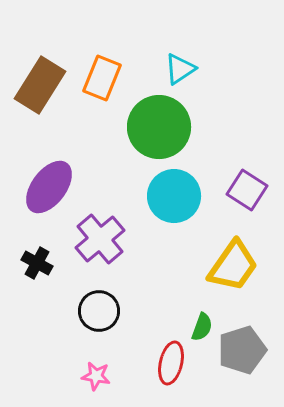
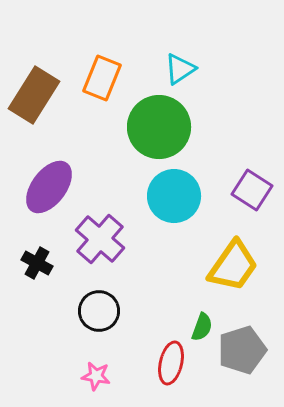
brown rectangle: moved 6 px left, 10 px down
purple square: moved 5 px right
purple cross: rotated 9 degrees counterclockwise
